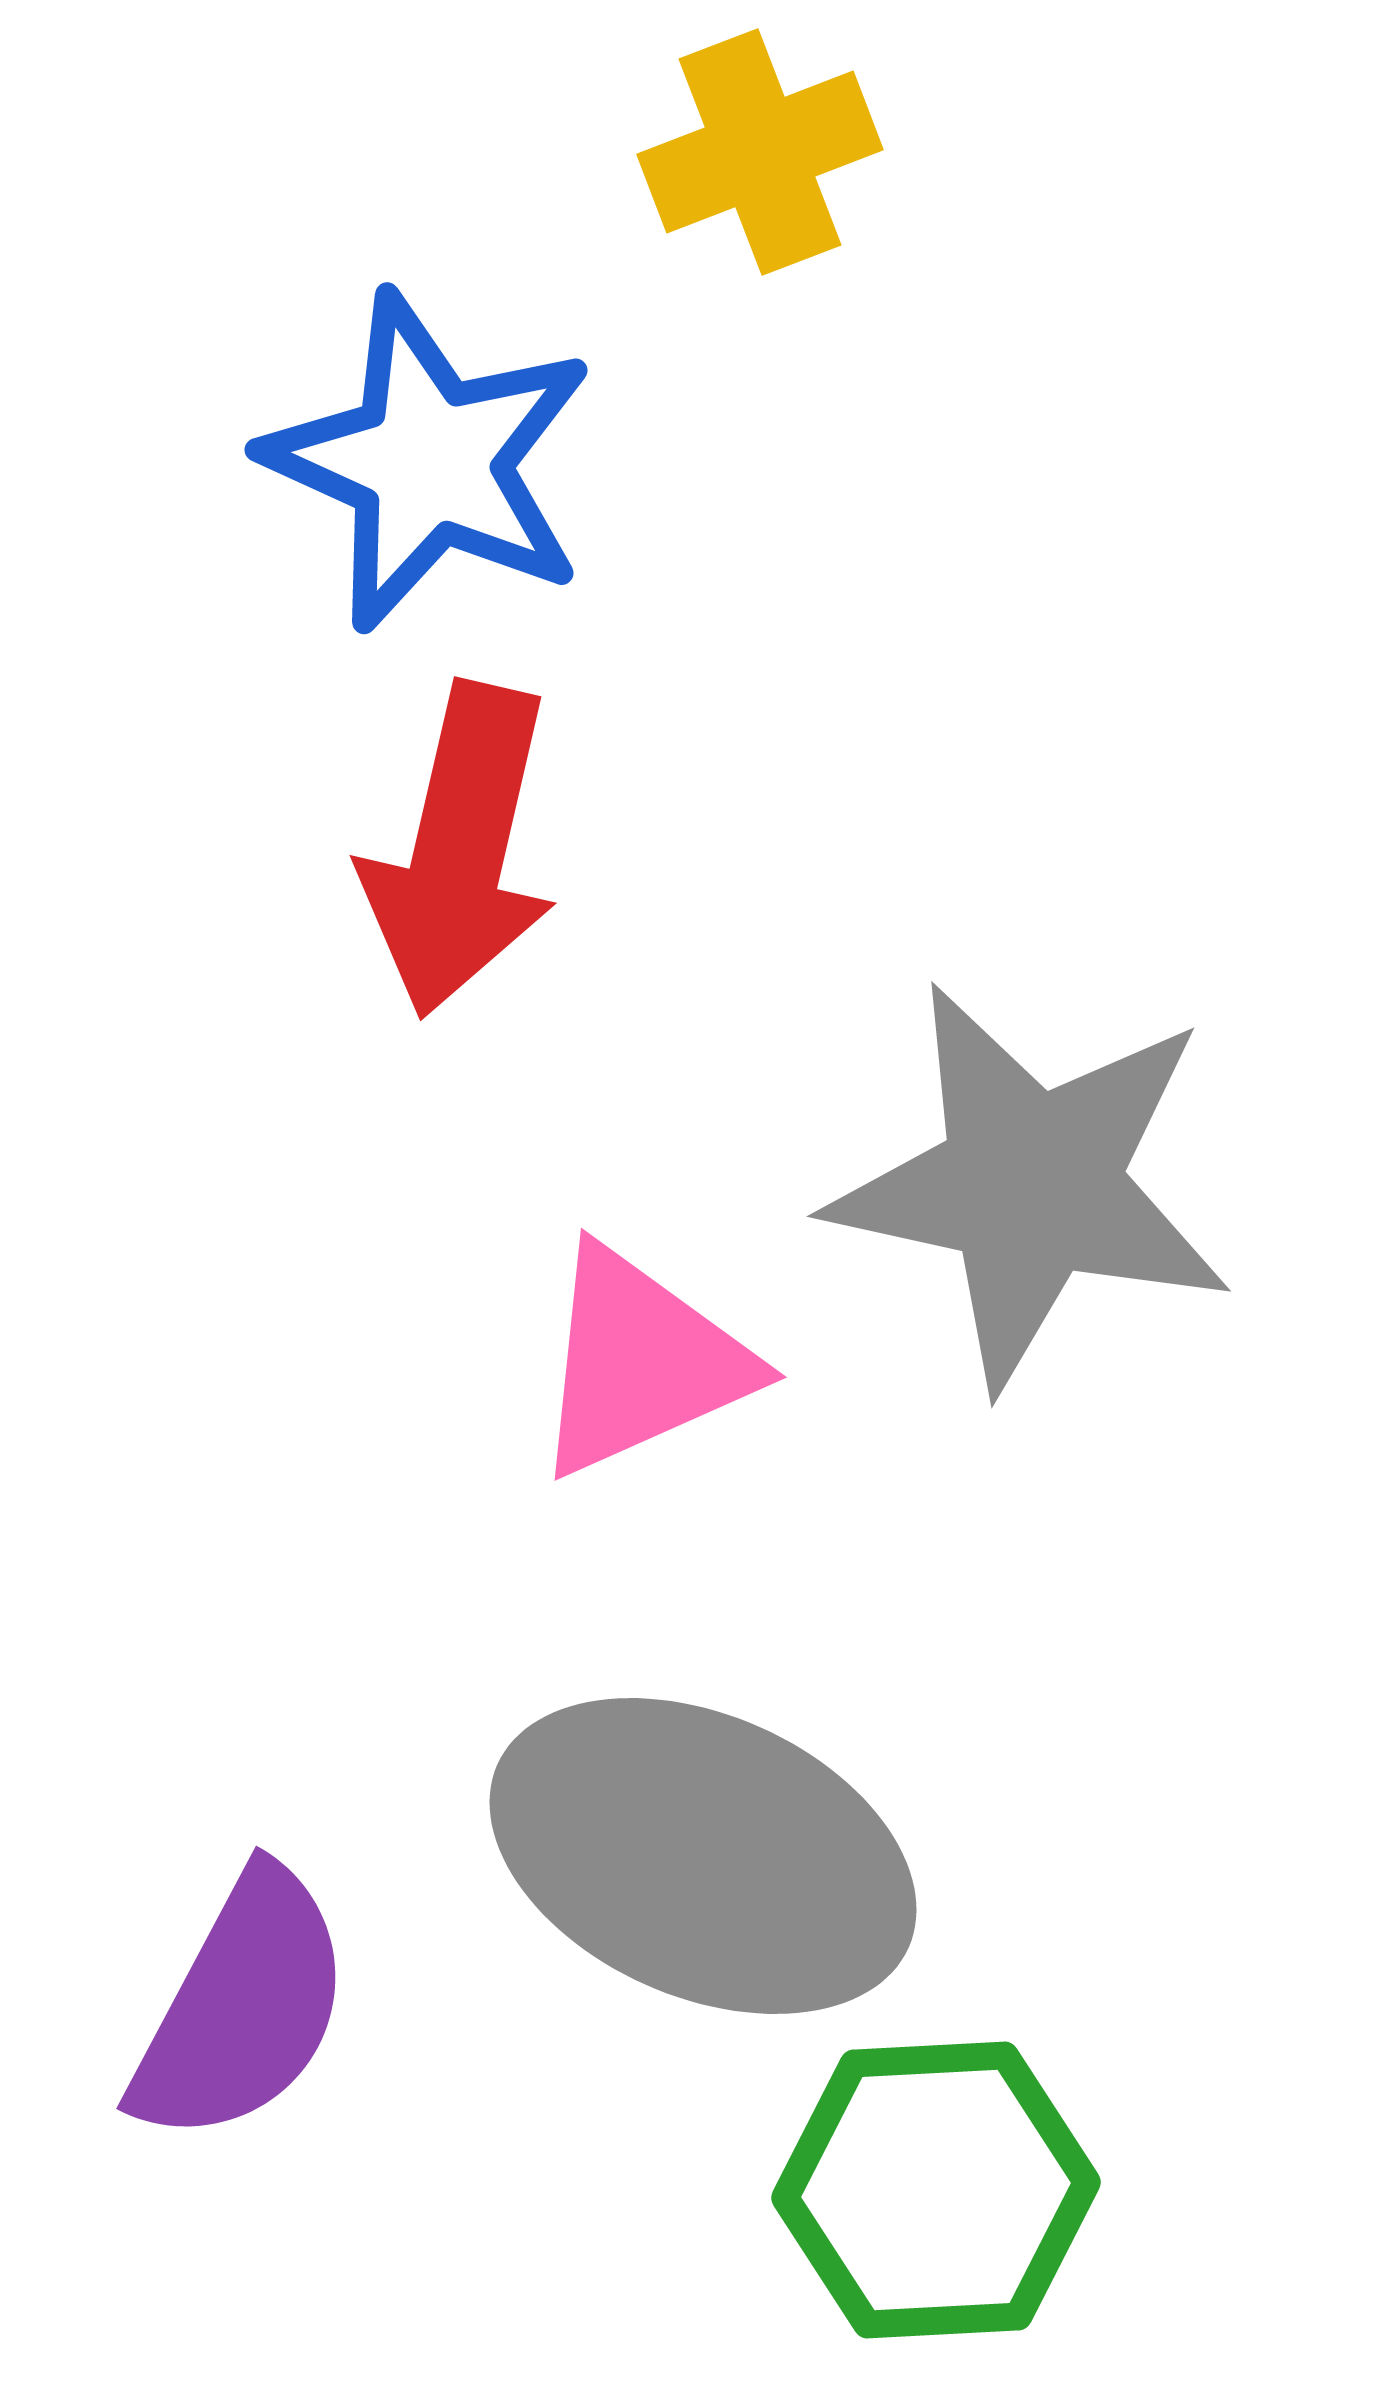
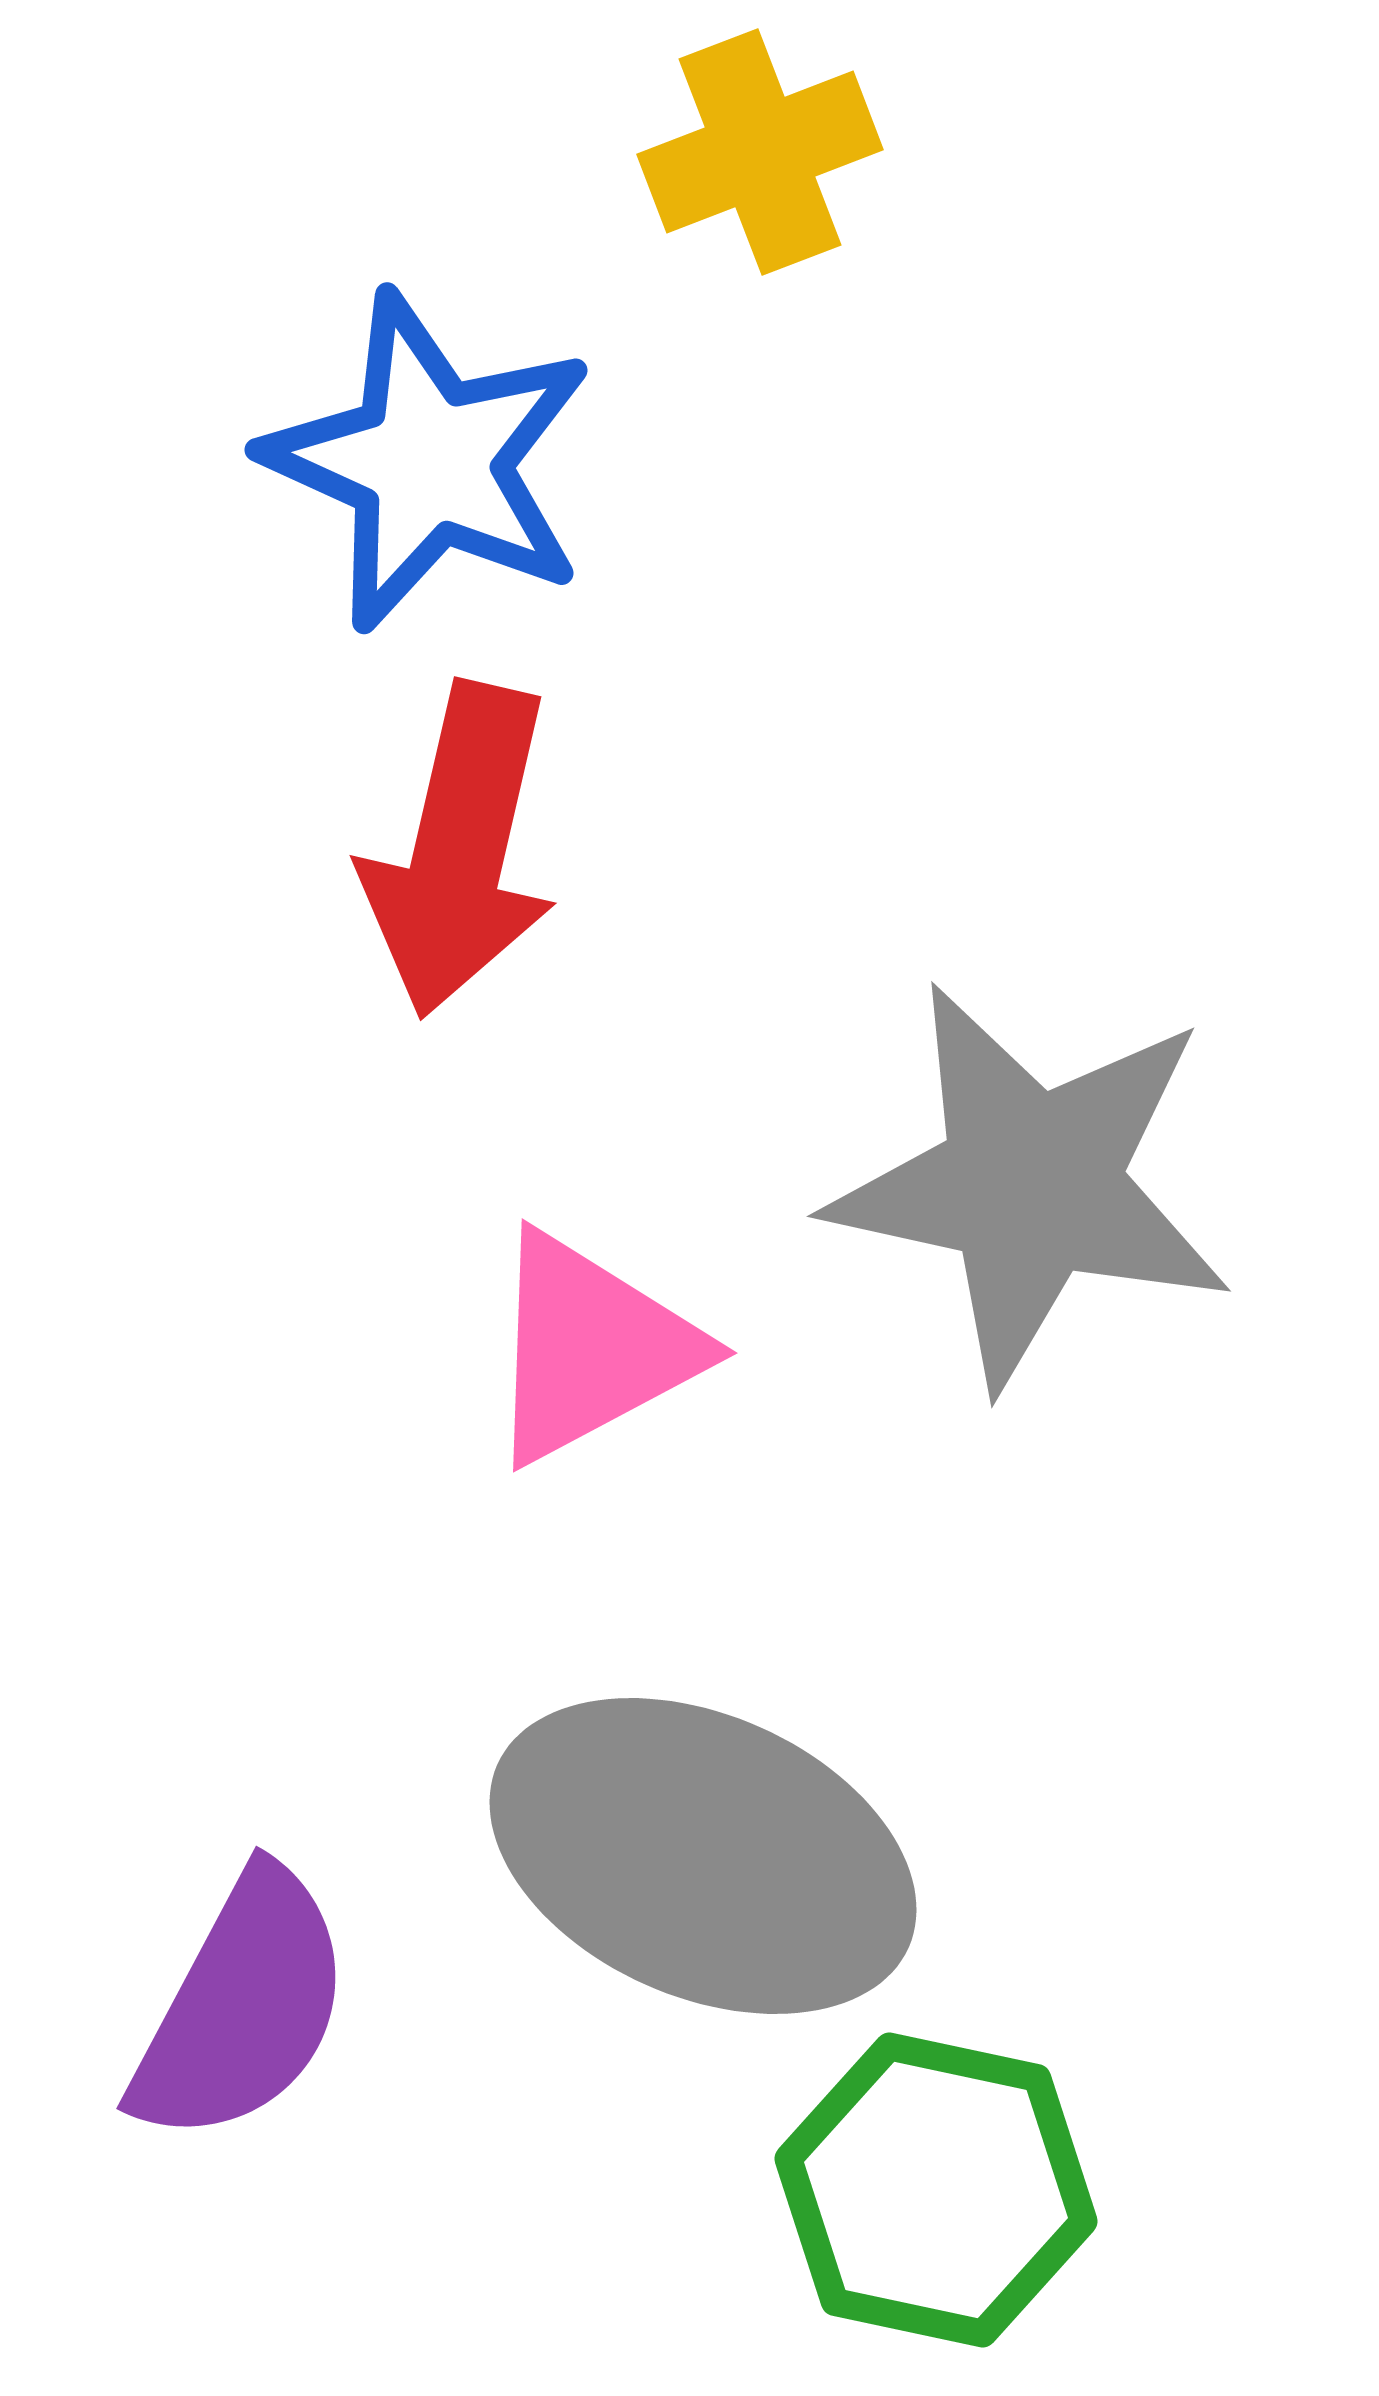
pink triangle: moved 50 px left, 14 px up; rotated 4 degrees counterclockwise
green hexagon: rotated 15 degrees clockwise
